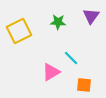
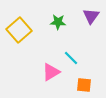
yellow square: moved 1 px up; rotated 15 degrees counterclockwise
